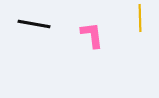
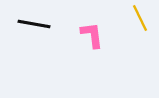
yellow line: rotated 24 degrees counterclockwise
